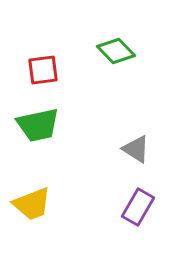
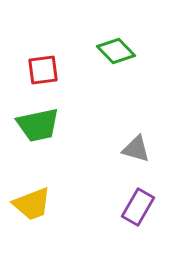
gray triangle: rotated 16 degrees counterclockwise
